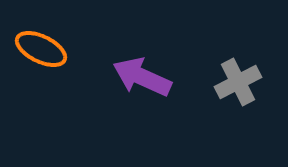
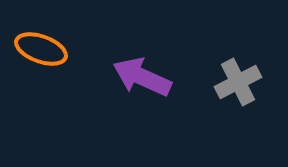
orange ellipse: rotated 6 degrees counterclockwise
